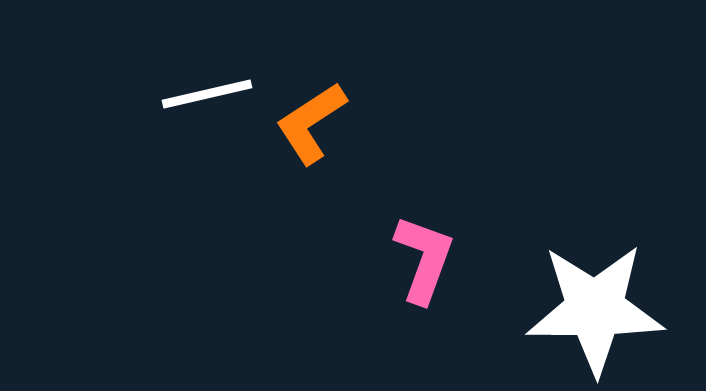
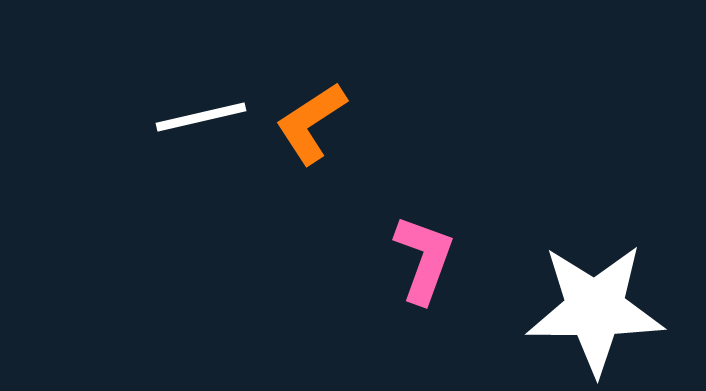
white line: moved 6 px left, 23 px down
